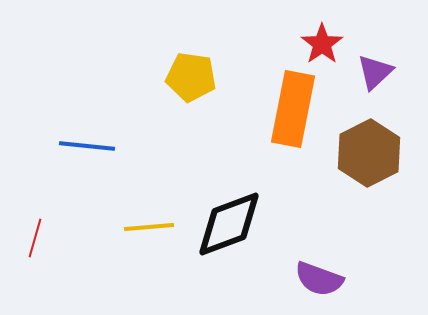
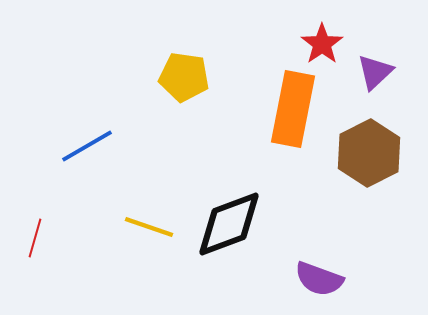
yellow pentagon: moved 7 px left
blue line: rotated 36 degrees counterclockwise
yellow line: rotated 24 degrees clockwise
